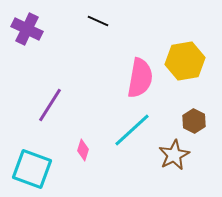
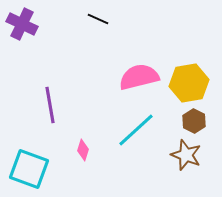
black line: moved 2 px up
purple cross: moved 5 px left, 5 px up
yellow hexagon: moved 4 px right, 22 px down
pink semicircle: moved 1 px left, 1 px up; rotated 114 degrees counterclockwise
purple line: rotated 42 degrees counterclockwise
cyan line: moved 4 px right
brown star: moved 12 px right; rotated 24 degrees counterclockwise
cyan square: moved 3 px left
